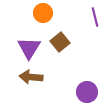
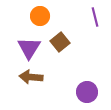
orange circle: moved 3 px left, 3 px down
